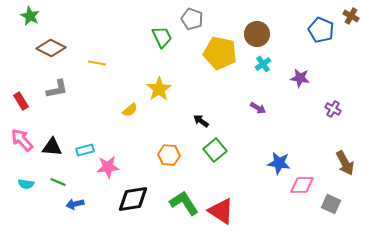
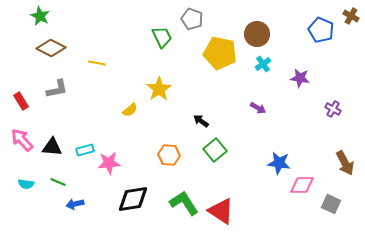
green star: moved 10 px right
pink star: moved 1 px right, 4 px up
